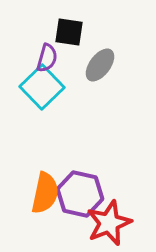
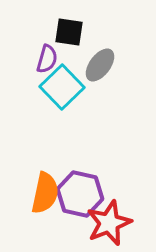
purple semicircle: moved 1 px down
cyan square: moved 20 px right
